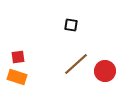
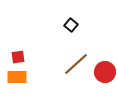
black square: rotated 32 degrees clockwise
red circle: moved 1 px down
orange rectangle: rotated 18 degrees counterclockwise
